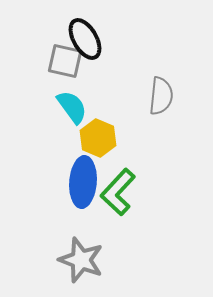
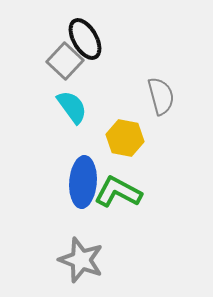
gray square: rotated 30 degrees clockwise
gray semicircle: rotated 21 degrees counterclockwise
yellow hexagon: moved 27 px right; rotated 12 degrees counterclockwise
green L-shape: rotated 75 degrees clockwise
